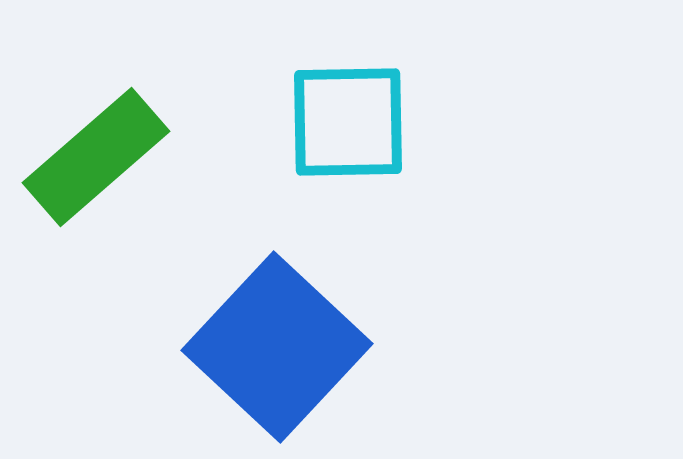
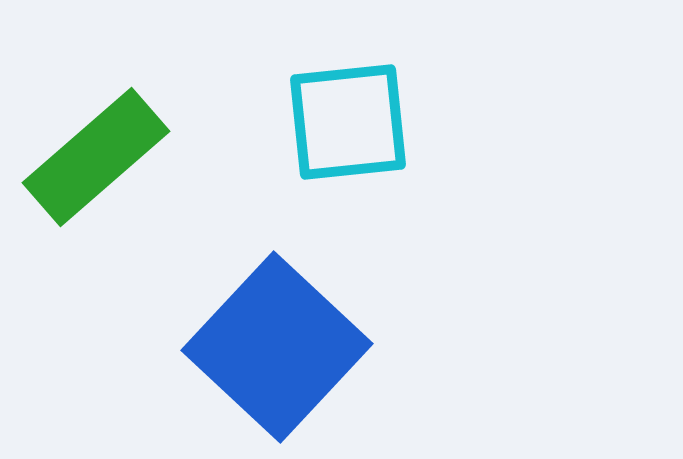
cyan square: rotated 5 degrees counterclockwise
